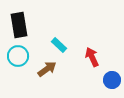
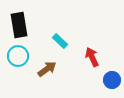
cyan rectangle: moved 1 px right, 4 px up
